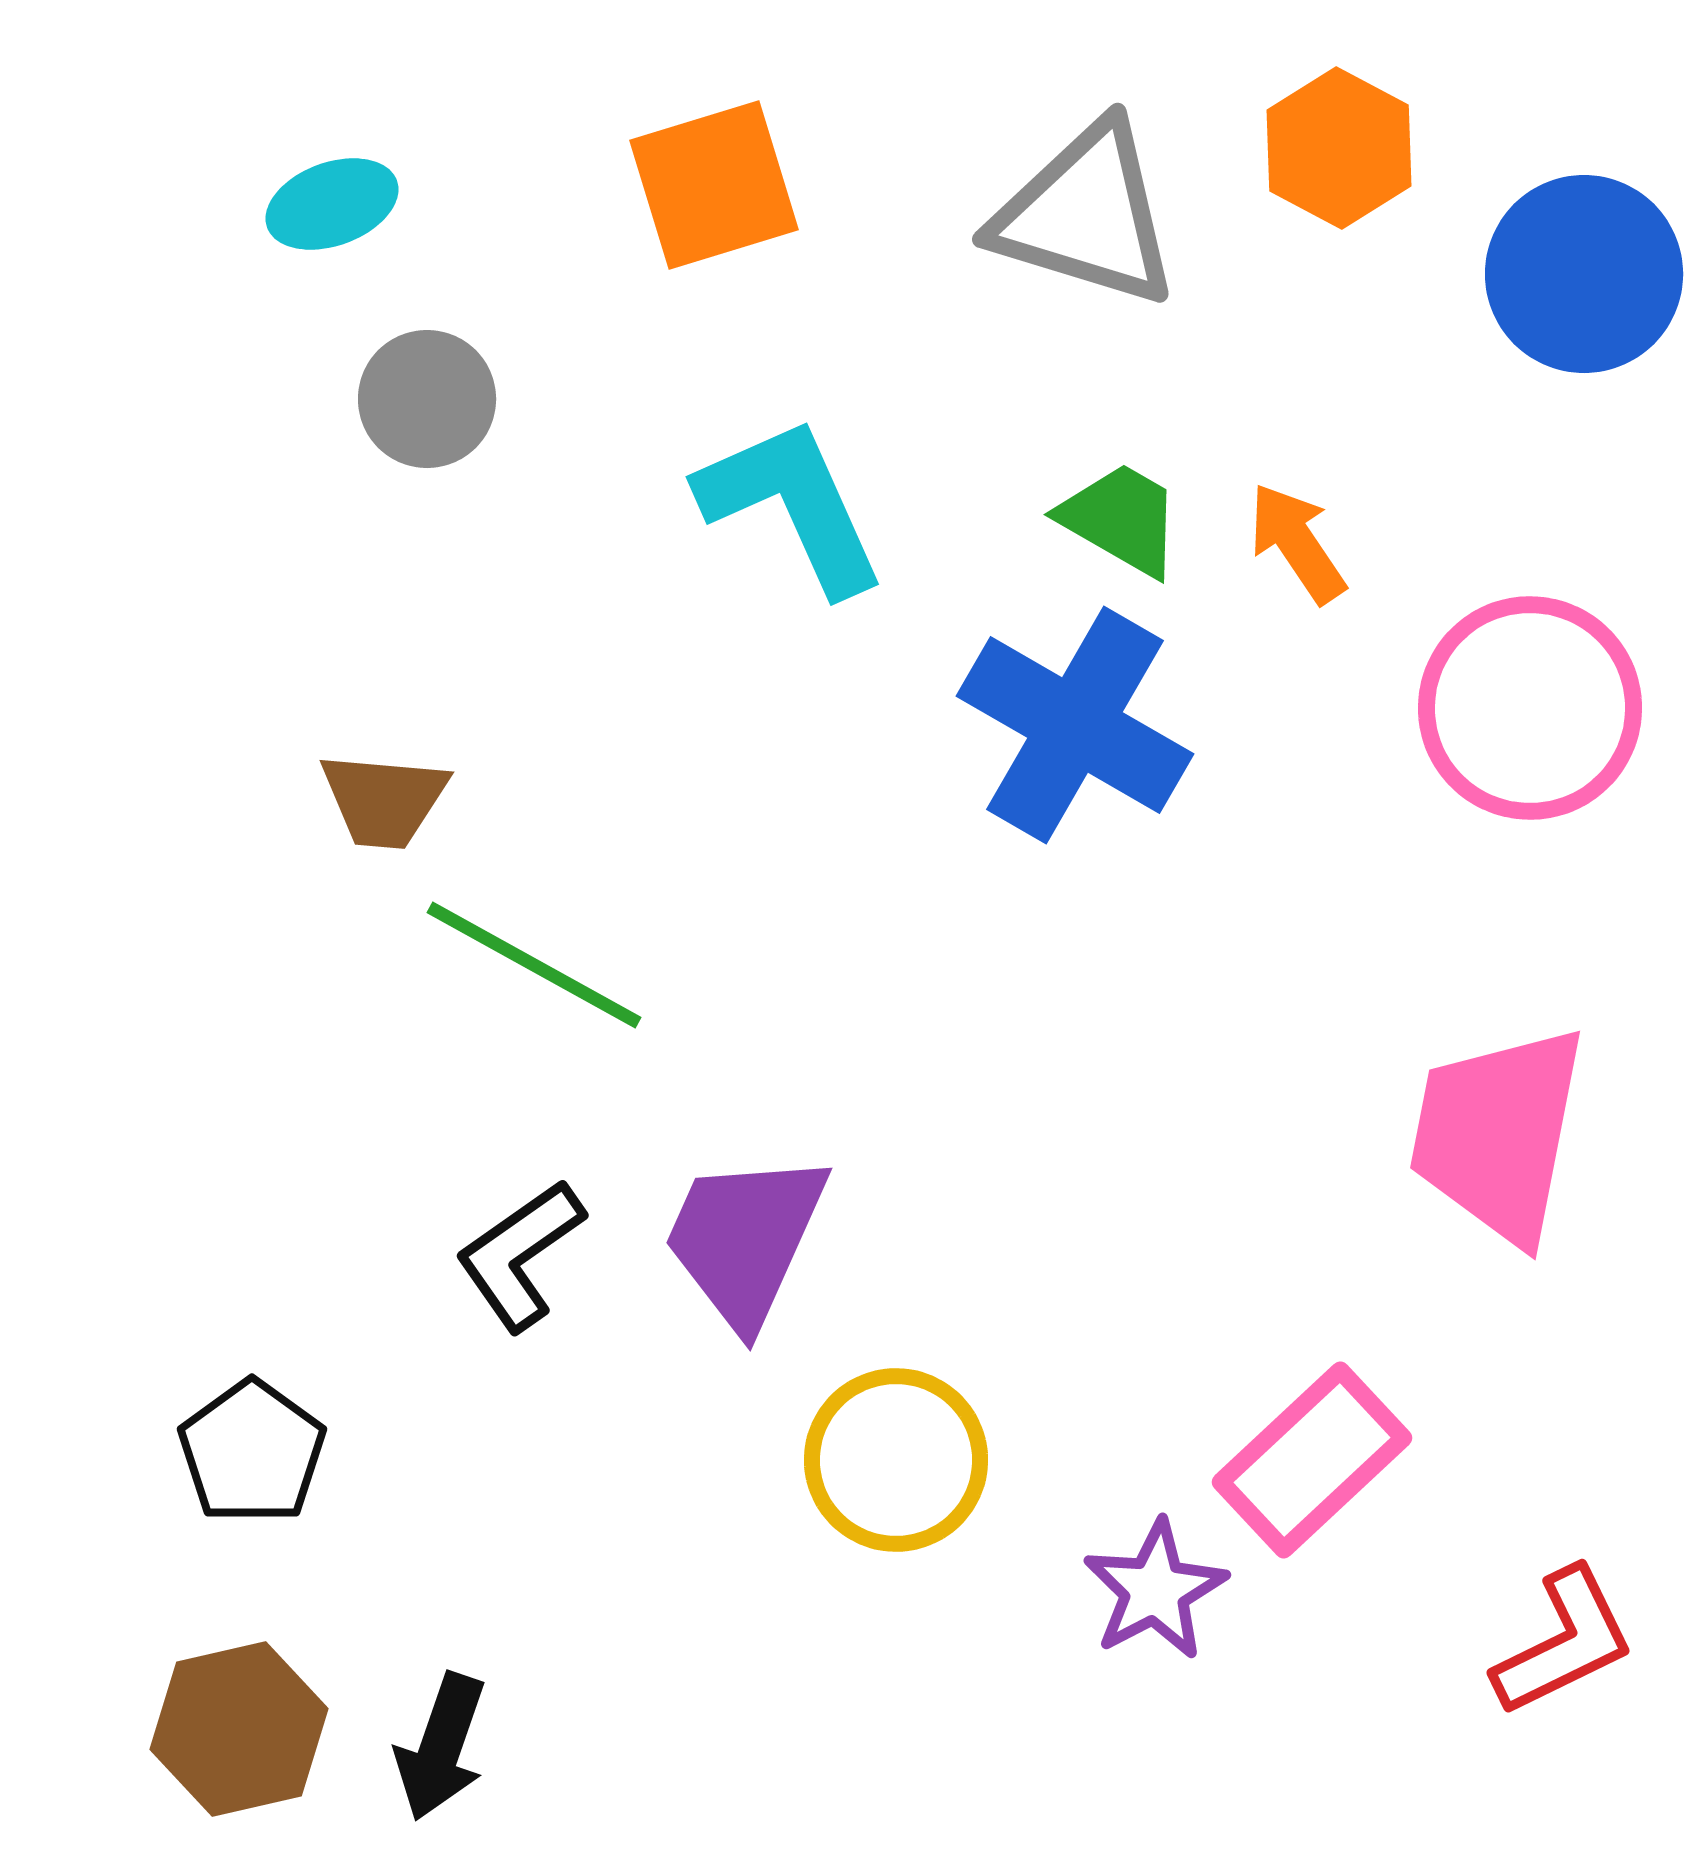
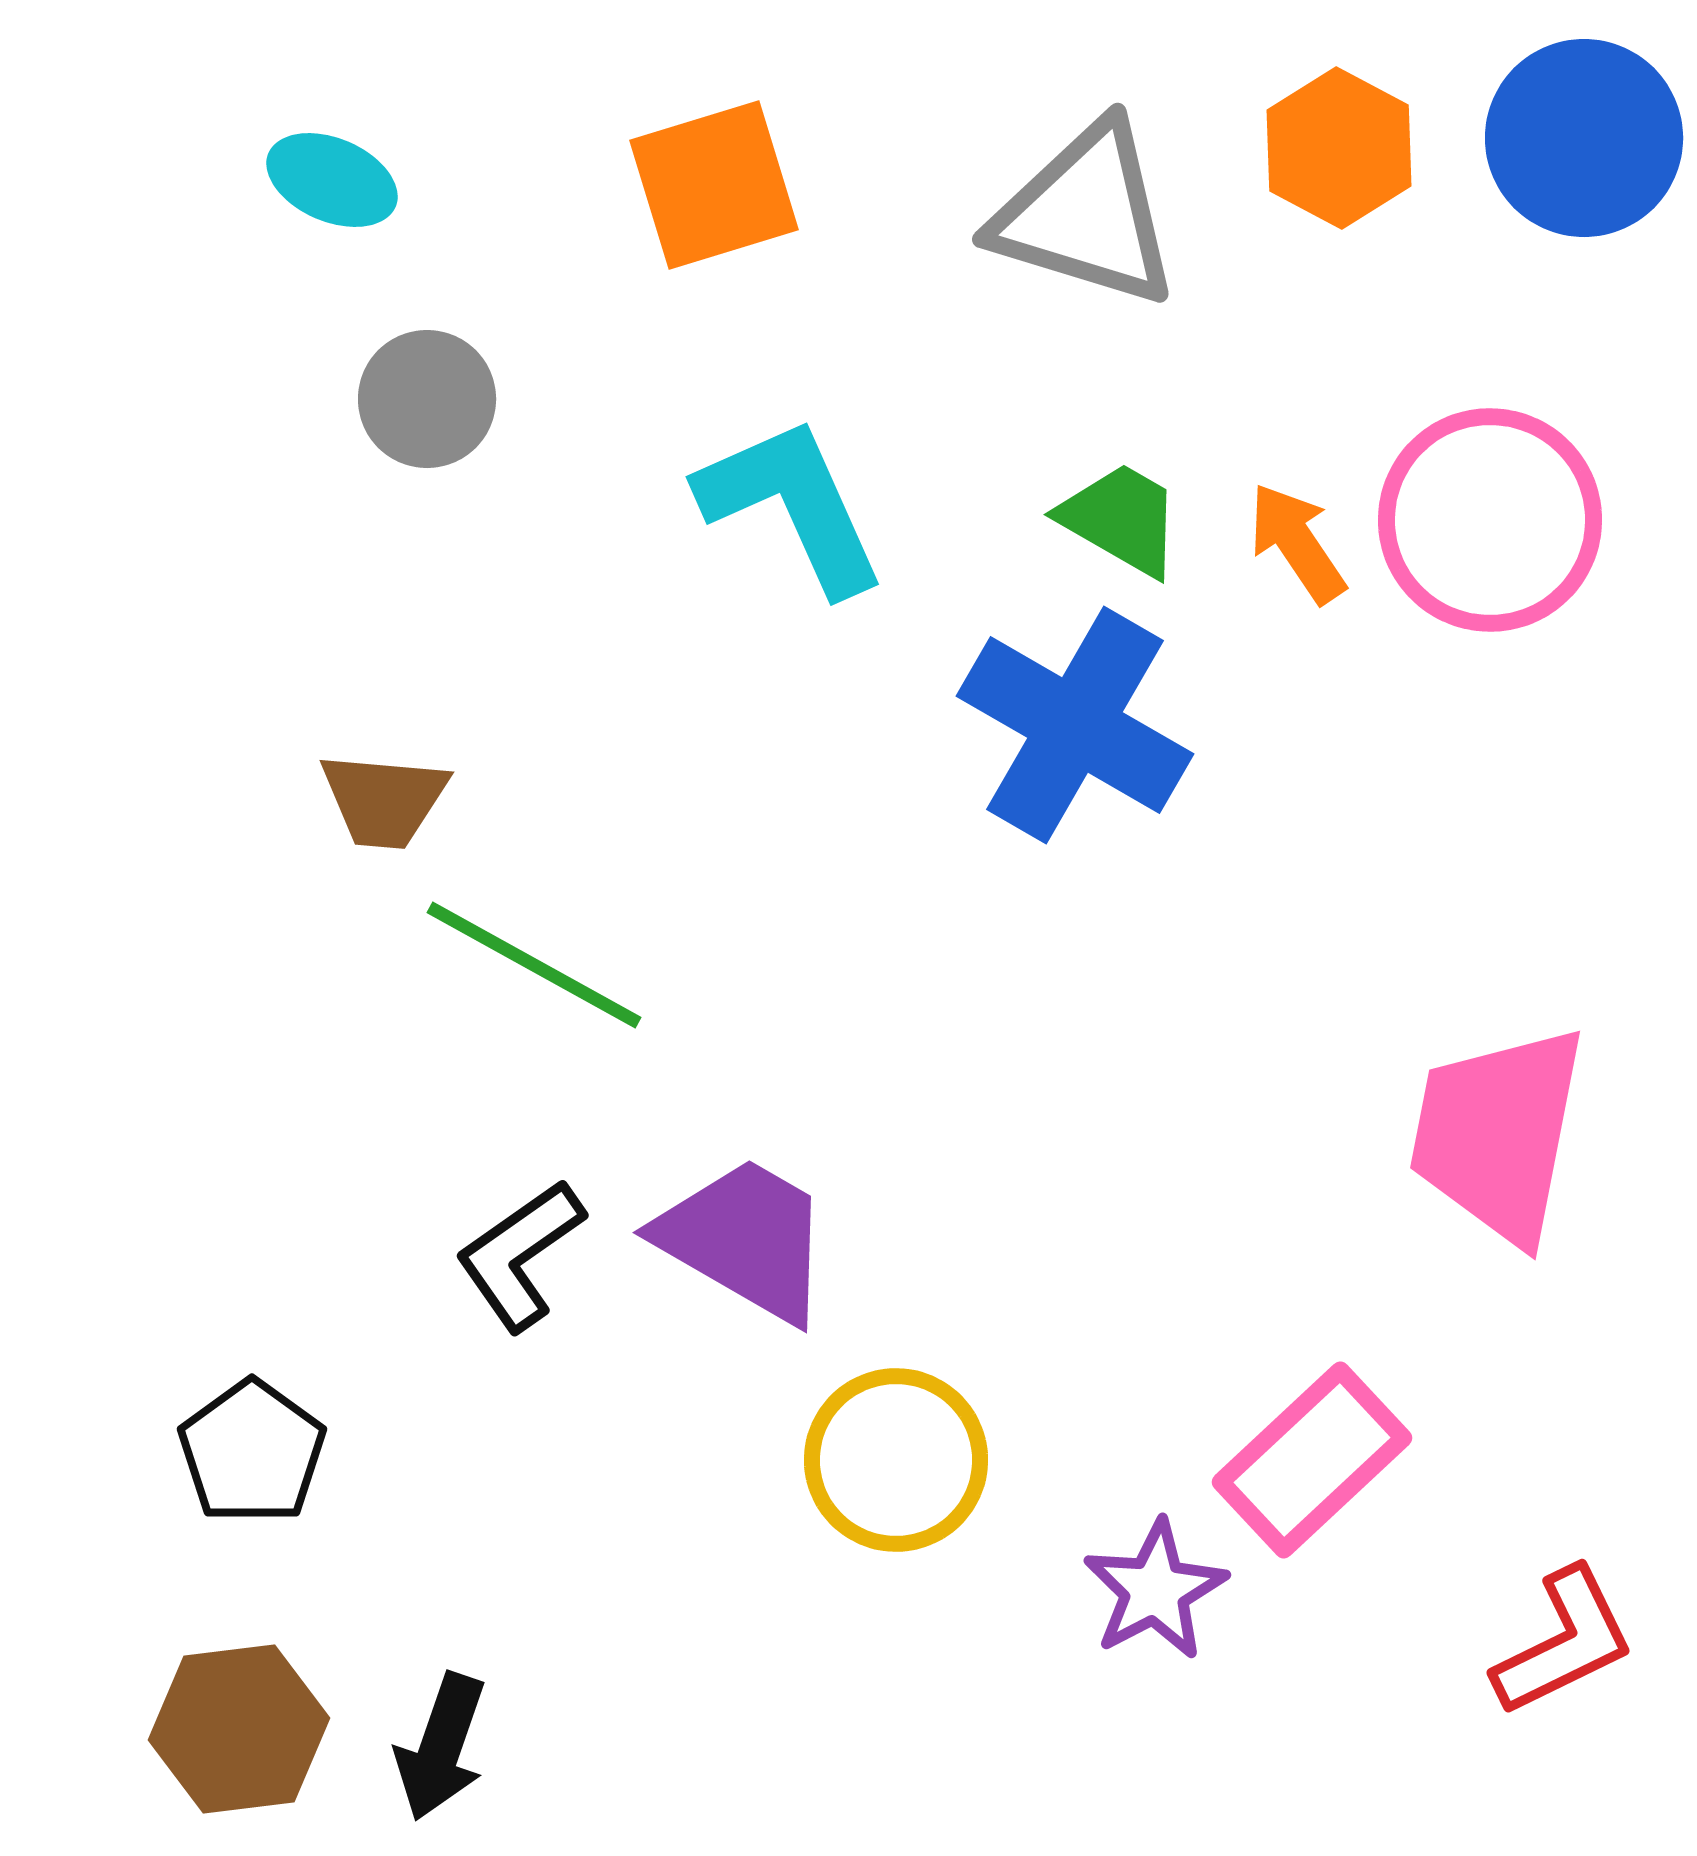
cyan ellipse: moved 24 px up; rotated 43 degrees clockwise
blue circle: moved 136 px up
pink circle: moved 40 px left, 188 px up
purple trapezoid: rotated 96 degrees clockwise
brown hexagon: rotated 6 degrees clockwise
